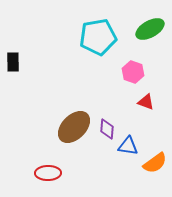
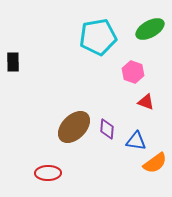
blue triangle: moved 8 px right, 5 px up
